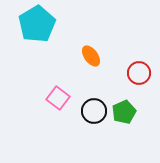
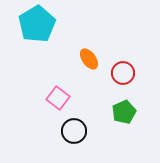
orange ellipse: moved 2 px left, 3 px down
red circle: moved 16 px left
black circle: moved 20 px left, 20 px down
